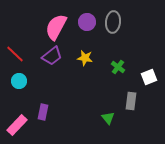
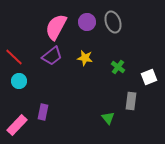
gray ellipse: rotated 25 degrees counterclockwise
red line: moved 1 px left, 3 px down
